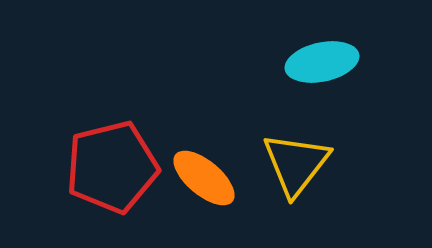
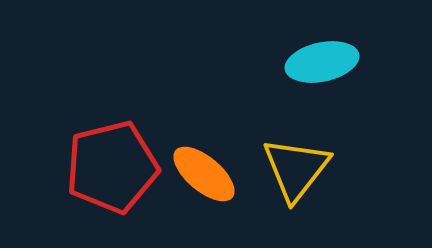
yellow triangle: moved 5 px down
orange ellipse: moved 4 px up
